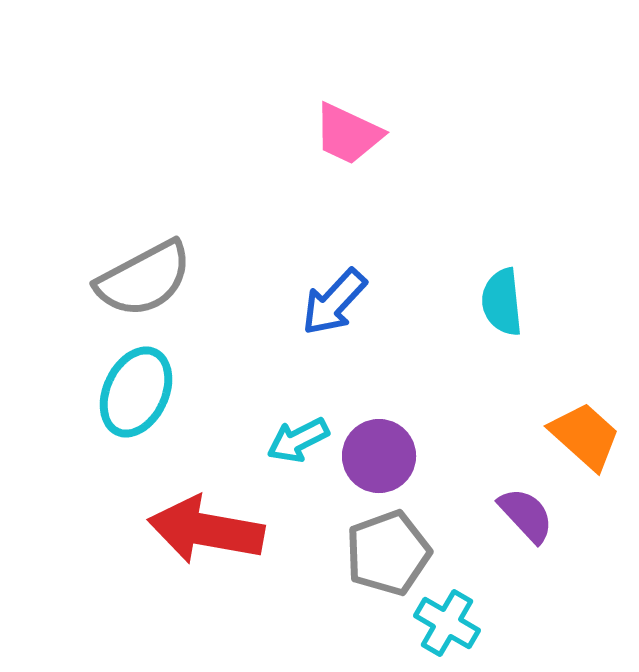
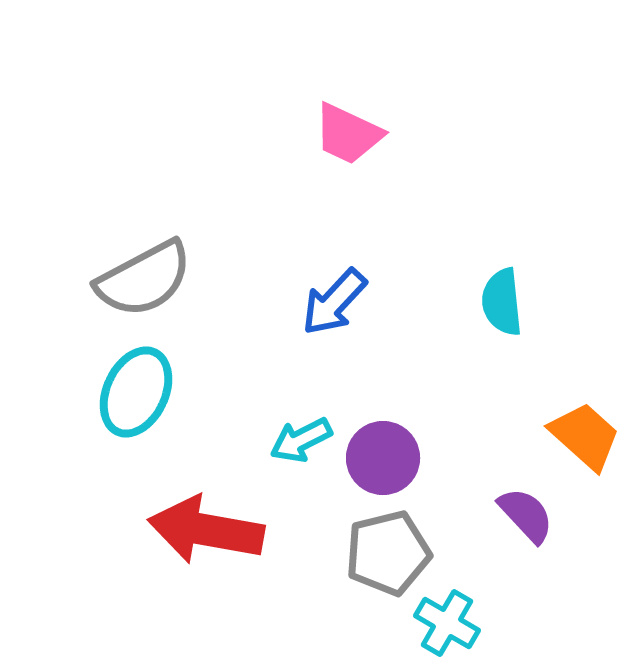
cyan arrow: moved 3 px right
purple circle: moved 4 px right, 2 px down
gray pentagon: rotated 6 degrees clockwise
